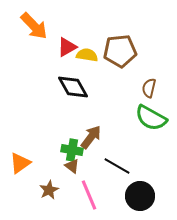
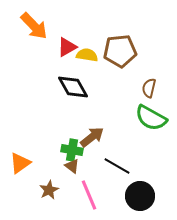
brown arrow: moved 1 px right; rotated 15 degrees clockwise
